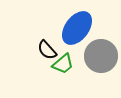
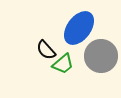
blue ellipse: moved 2 px right
black semicircle: moved 1 px left
